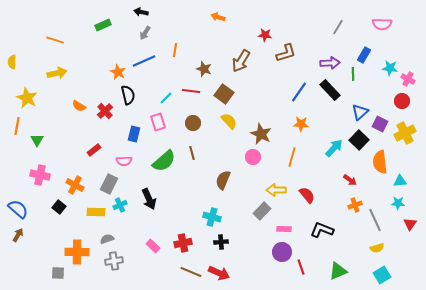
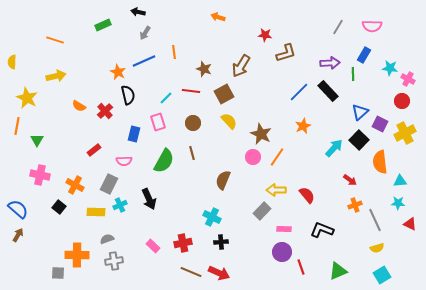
black arrow at (141, 12): moved 3 px left
pink semicircle at (382, 24): moved 10 px left, 2 px down
orange line at (175, 50): moved 1 px left, 2 px down; rotated 16 degrees counterclockwise
brown arrow at (241, 61): moved 5 px down
yellow arrow at (57, 73): moved 1 px left, 3 px down
black rectangle at (330, 90): moved 2 px left, 1 px down
blue line at (299, 92): rotated 10 degrees clockwise
brown square at (224, 94): rotated 24 degrees clockwise
orange star at (301, 124): moved 2 px right, 2 px down; rotated 28 degrees counterclockwise
orange line at (292, 157): moved 15 px left; rotated 18 degrees clockwise
green semicircle at (164, 161): rotated 20 degrees counterclockwise
cyan cross at (212, 217): rotated 12 degrees clockwise
red triangle at (410, 224): rotated 40 degrees counterclockwise
orange cross at (77, 252): moved 3 px down
